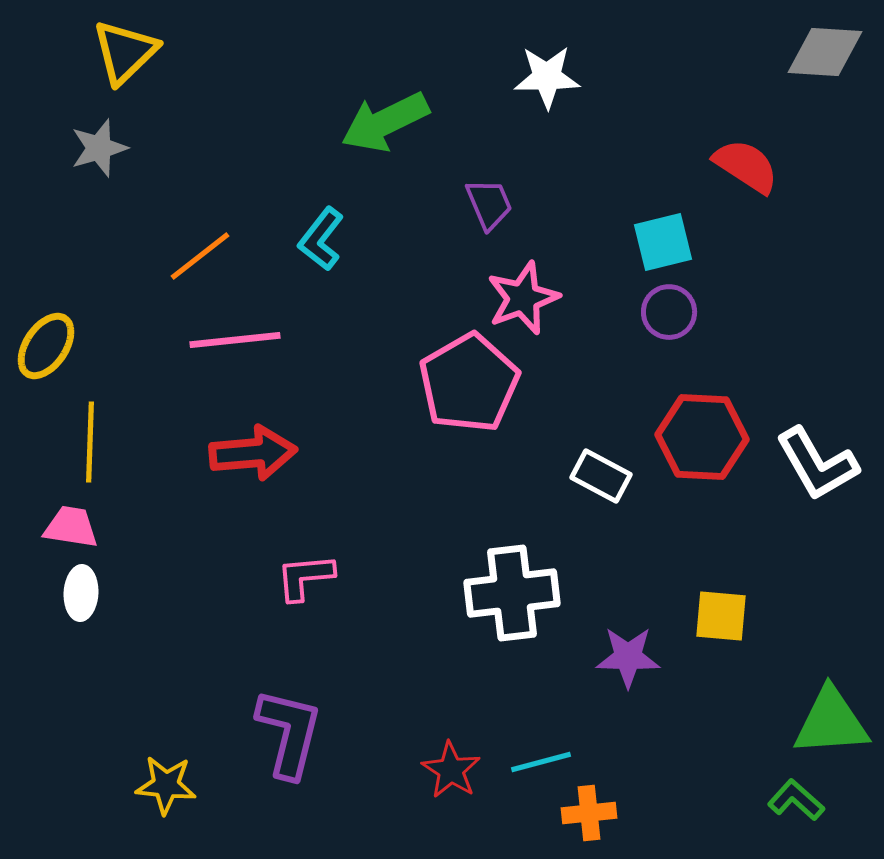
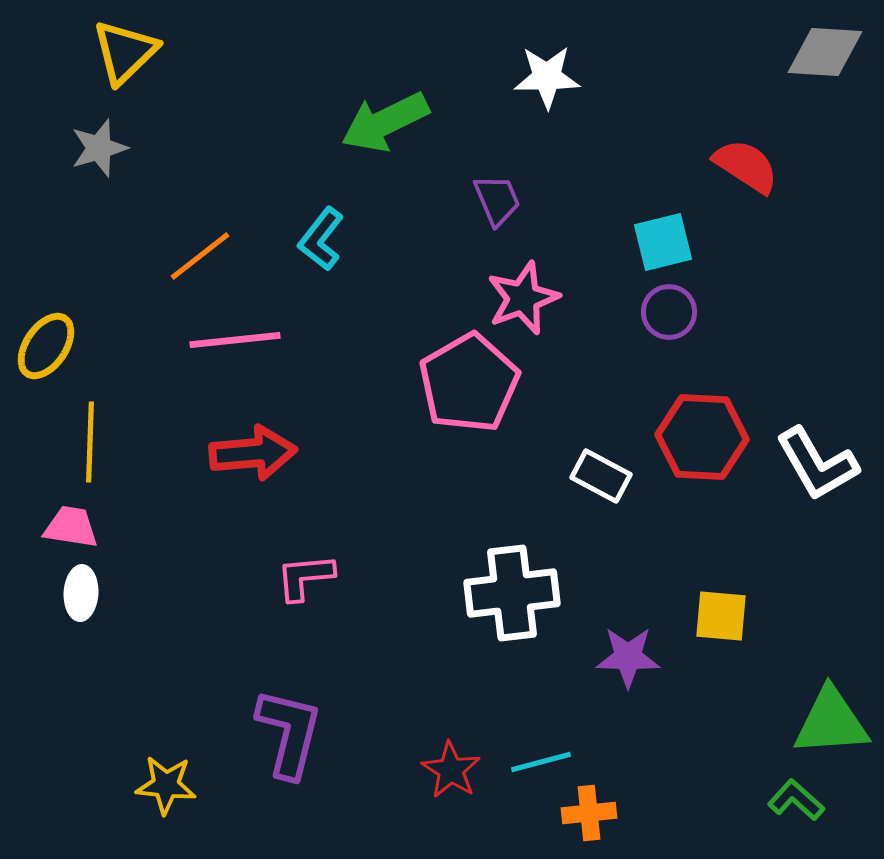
purple trapezoid: moved 8 px right, 4 px up
